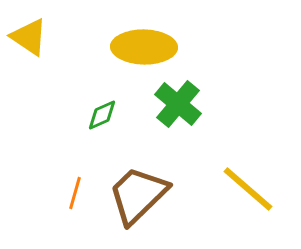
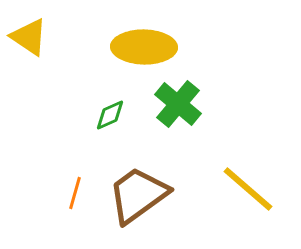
green diamond: moved 8 px right
brown trapezoid: rotated 8 degrees clockwise
